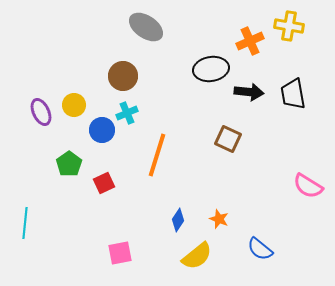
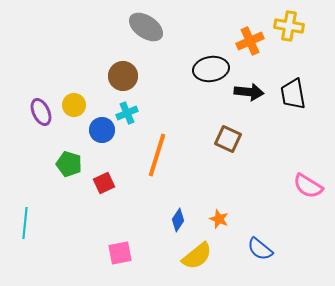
green pentagon: rotated 20 degrees counterclockwise
